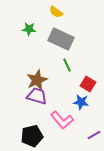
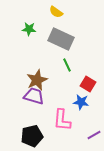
purple trapezoid: moved 3 px left
pink L-shape: rotated 45 degrees clockwise
